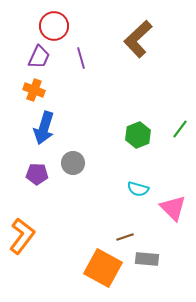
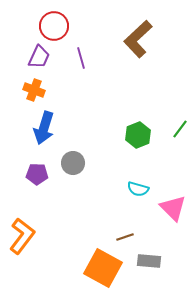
gray rectangle: moved 2 px right, 2 px down
